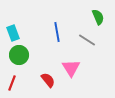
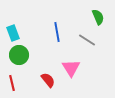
red line: rotated 35 degrees counterclockwise
